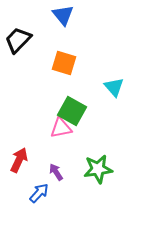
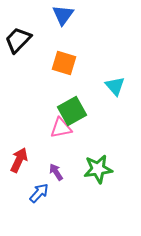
blue triangle: rotated 15 degrees clockwise
cyan triangle: moved 1 px right, 1 px up
green square: rotated 32 degrees clockwise
